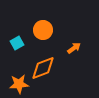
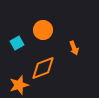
orange arrow: rotated 104 degrees clockwise
orange star: moved 1 px down; rotated 12 degrees counterclockwise
